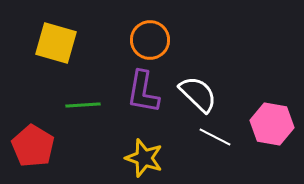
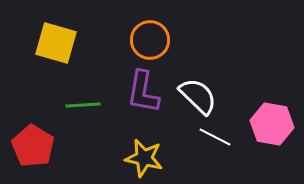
white semicircle: moved 2 px down
yellow star: rotated 6 degrees counterclockwise
